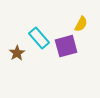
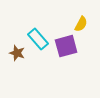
cyan rectangle: moved 1 px left, 1 px down
brown star: rotated 21 degrees counterclockwise
